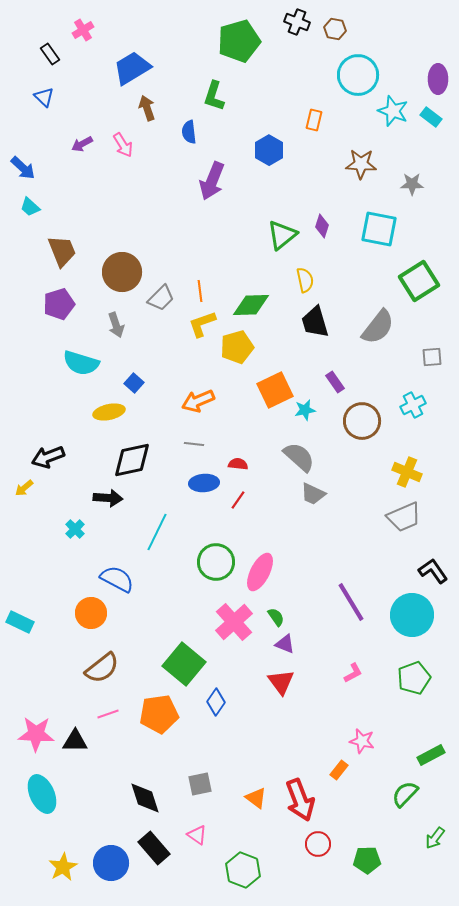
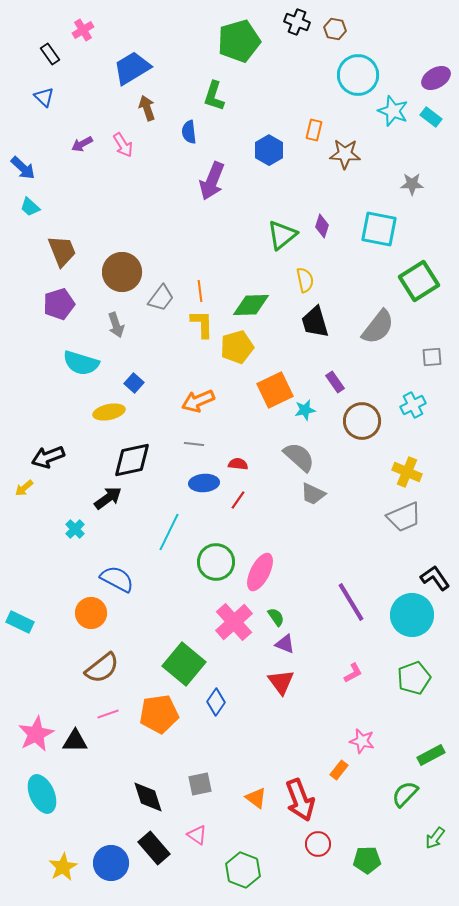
purple ellipse at (438, 79): moved 2 px left, 1 px up; rotated 60 degrees clockwise
orange rectangle at (314, 120): moved 10 px down
brown star at (361, 164): moved 16 px left, 10 px up
gray trapezoid at (161, 298): rotated 8 degrees counterclockwise
yellow L-shape at (202, 324): rotated 108 degrees clockwise
black arrow at (108, 498): rotated 40 degrees counterclockwise
cyan line at (157, 532): moved 12 px right
black L-shape at (433, 571): moved 2 px right, 7 px down
pink star at (36, 734): rotated 30 degrees counterclockwise
black diamond at (145, 798): moved 3 px right, 1 px up
